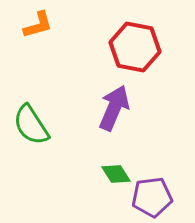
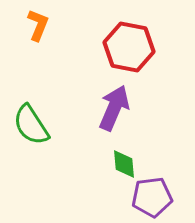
orange L-shape: rotated 52 degrees counterclockwise
red hexagon: moved 6 px left
green diamond: moved 8 px right, 10 px up; rotated 28 degrees clockwise
